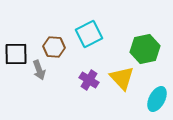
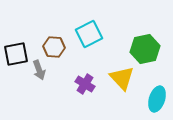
black square: rotated 10 degrees counterclockwise
purple cross: moved 4 px left, 4 px down
cyan ellipse: rotated 10 degrees counterclockwise
